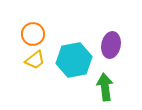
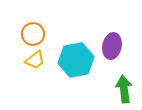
purple ellipse: moved 1 px right, 1 px down
cyan hexagon: moved 2 px right
green arrow: moved 19 px right, 2 px down
